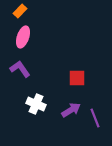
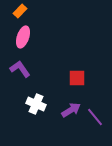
purple line: moved 1 px up; rotated 18 degrees counterclockwise
